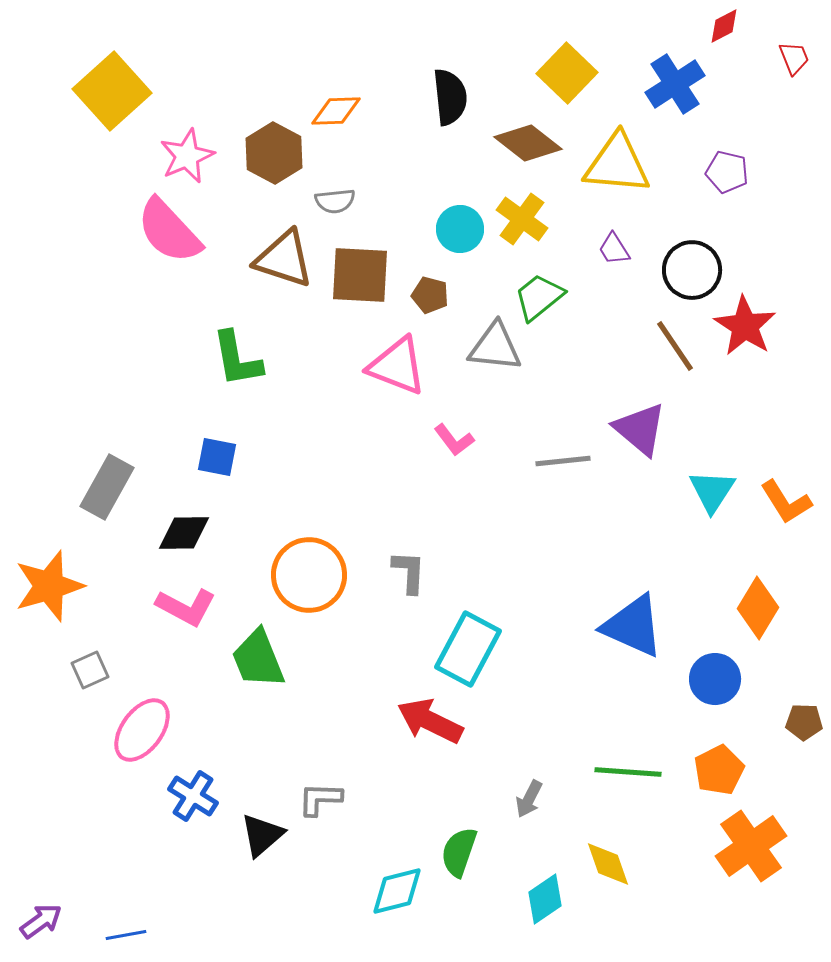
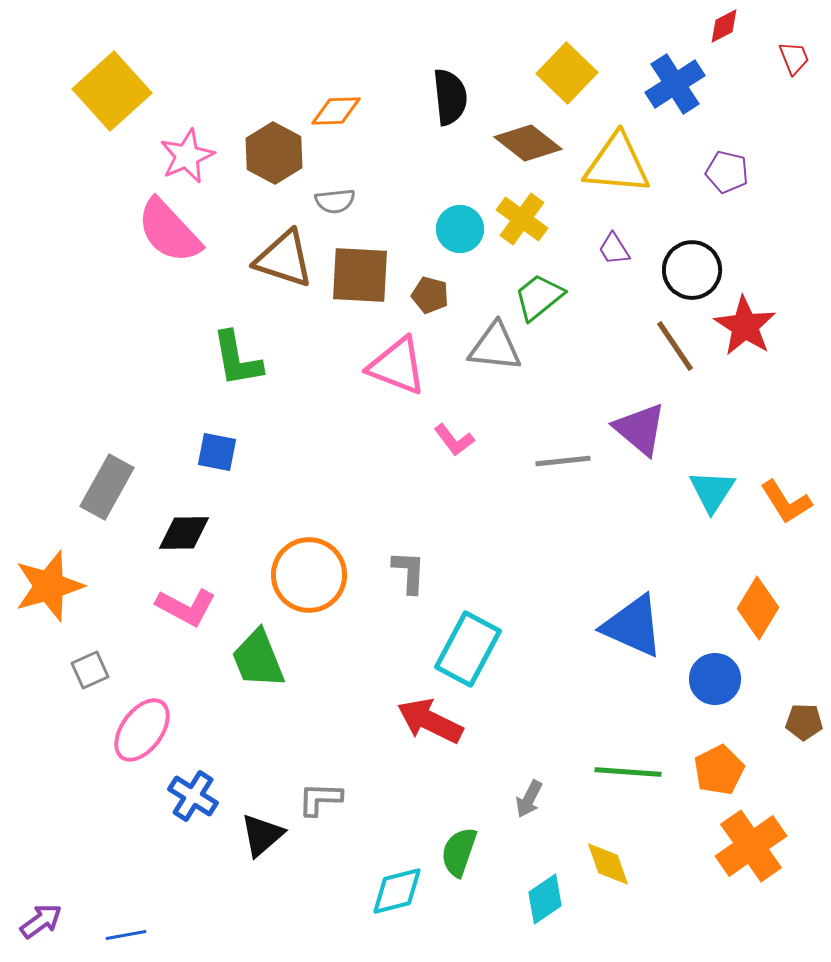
blue square at (217, 457): moved 5 px up
